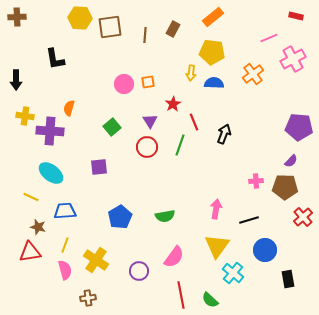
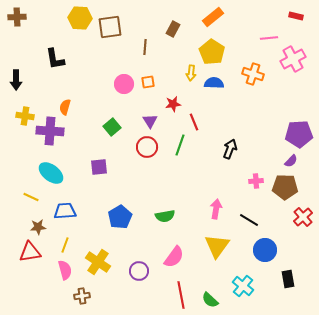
brown line at (145, 35): moved 12 px down
pink line at (269, 38): rotated 18 degrees clockwise
yellow pentagon at (212, 52): rotated 25 degrees clockwise
orange cross at (253, 74): rotated 35 degrees counterclockwise
red star at (173, 104): rotated 21 degrees clockwise
orange semicircle at (69, 108): moved 4 px left, 1 px up
purple pentagon at (299, 127): moved 7 px down; rotated 8 degrees counterclockwise
black arrow at (224, 134): moved 6 px right, 15 px down
black line at (249, 220): rotated 48 degrees clockwise
brown star at (38, 227): rotated 21 degrees counterclockwise
yellow cross at (96, 260): moved 2 px right, 2 px down
cyan cross at (233, 273): moved 10 px right, 13 px down
brown cross at (88, 298): moved 6 px left, 2 px up
